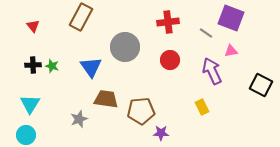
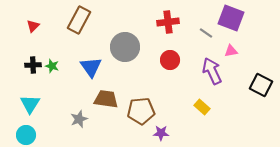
brown rectangle: moved 2 px left, 3 px down
red triangle: rotated 24 degrees clockwise
yellow rectangle: rotated 21 degrees counterclockwise
